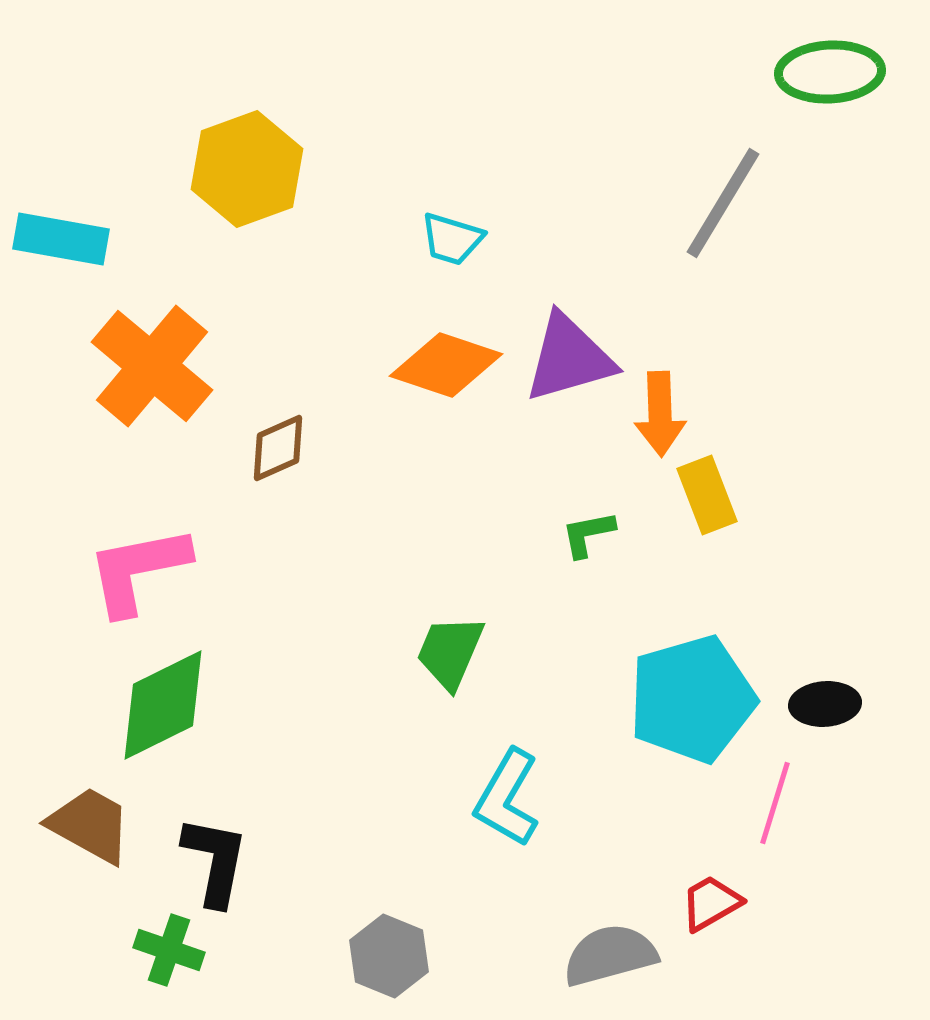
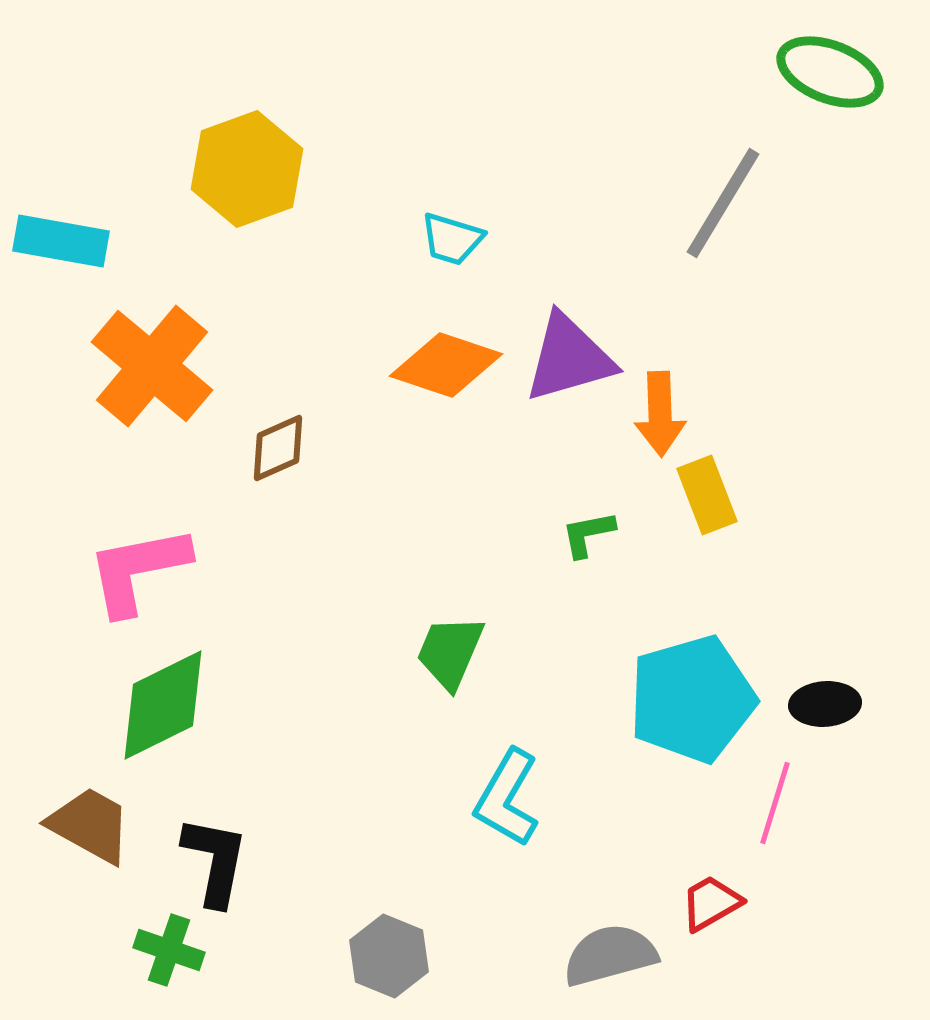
green ellipse: rotated 24 degrees clockwise
cyan rectangle: moved 2 px down
